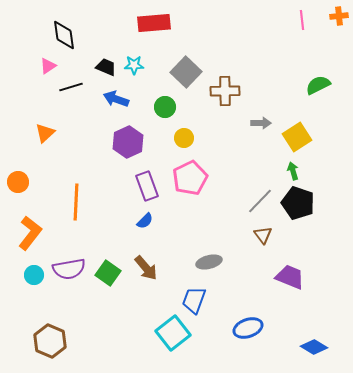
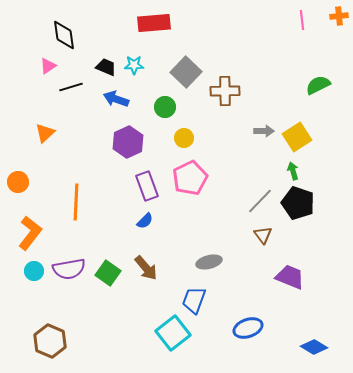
gray arrow: moved 3 px right, 8 px down
cyan circle: moved 4 px up
